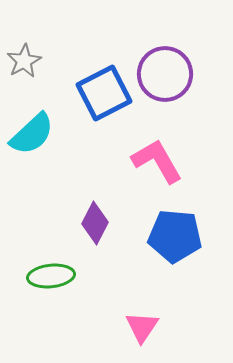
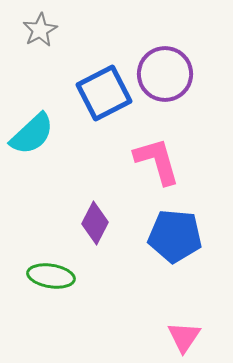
gray star: moved 16 px right, 31 px up
pink L-shape: rotated 14 degrees clockwise
green ellipse: rotated 15 degrees clockwise
pink triangle: moved 42 px right, 10 px down
